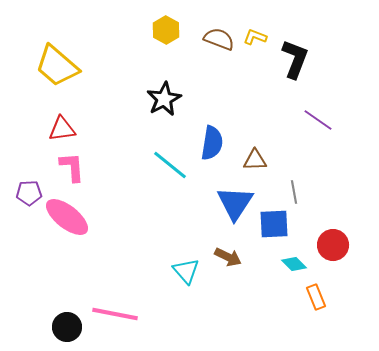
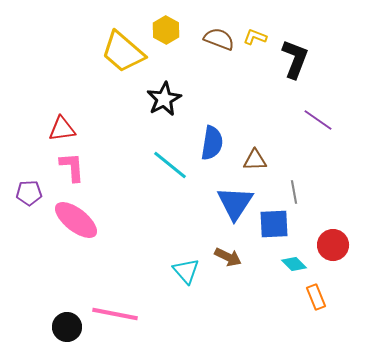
yellow trapezoid: moved 66 px right, 14 px up
pink ellipse: moved 9 px right, 3 px down
